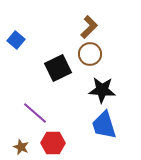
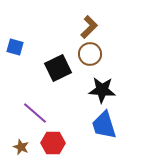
blue square: moved 1 px left, 7 px down; rotated 24 degrees counterclockwise
